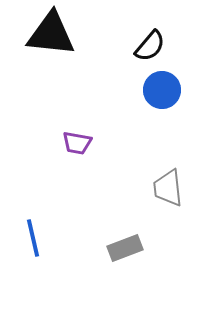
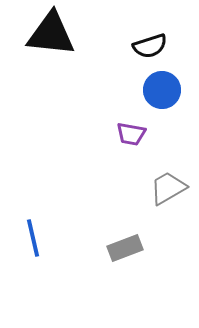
black semicircle: rotated 32 degrees clockwise
purple trapezoid: moved 54 px right, 9 px up
gray trapezoid: rotated 66 degrees clockwise
